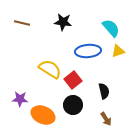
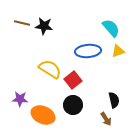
black star: moved 19 px left, 4 px down
black semicircle: moved 10 px right, 9 px down
